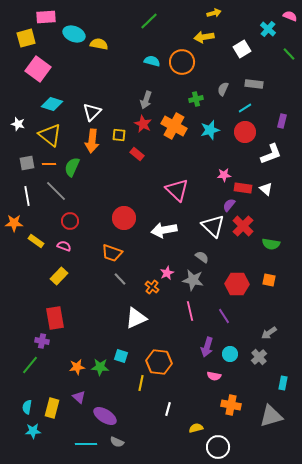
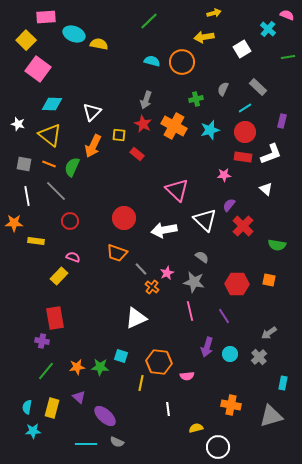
pink semicircle at (290, 16): moved 3 px left, 1 px up
yellow square at (26, 38): moved 2 px down; rotated 30 degrees counterclockwise
green line at (289, 54): moved 1 px left, 3 px down; rotated 56 degrees counterclockwise
gray rectangle at (254, 84): moved 4 px right, 3 px down; rotated 36 degrees clockwise
cyan diamond at (52, 104): rotated 15 degrees counterclockwise
orange arrow at (92, 141): moved 1 px right, 5 px down; rotated 20 degrees clockwise
gray square at (27, 163): moved 3 px left, 1 px down; rotated 21 degrees clockwise
orange line at (49, 164): rotated 24 degrees clockwise
red rectangle at (243, 188): moved 31 px up
white triangle at (213, 226): moved 8 px left, 6 px up
yellow rectangle at (36, 241): rotated 28 degrees counterclockwise
green semicircle at (271, 244): moved 6 px right, 1 px down
pink semicircle at (64, 246): moved 9 px right, 11 px down
orange trapezoid at (112, 253): moved 5 px right
gray line at (120, 279): moved 21 px right, 10 px up
gray star at (193, 280): moved 1 px right, 2 px down
green line at (30, 365): moved 16 px right, 6 px down
pink semicircle at (214, 376): moved 27 px left; rotated 16 degrees counterclockwise
white line at (168, 409): rotated 24 degrees counterclockwise
purple ellipse at (105, 416): rotated 10 degrees clockwise
